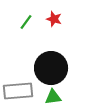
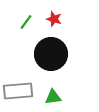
black circle: moved 14 px up
